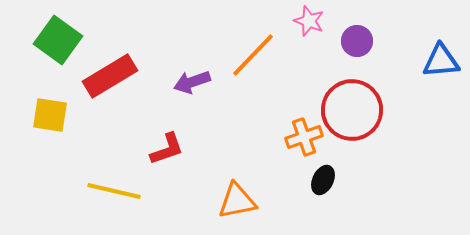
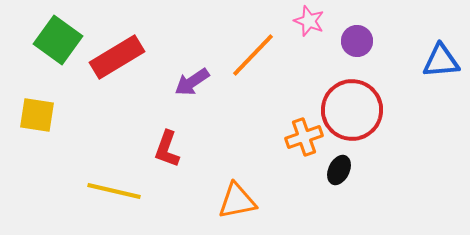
red rectangle: moved 7 px right, 19 px up
purple arrow: rotated 15 degrees counterclockwise
yellow square: moved 13 px left
red L-shape: rotated 129 degrees clockwise
black ellipse: moved 16 px right, 10 px up
